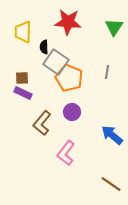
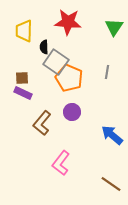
yellow trapezoid: moved 1 px right, 1 px up
pink L-shape: moved 5 px left, 10 px down
